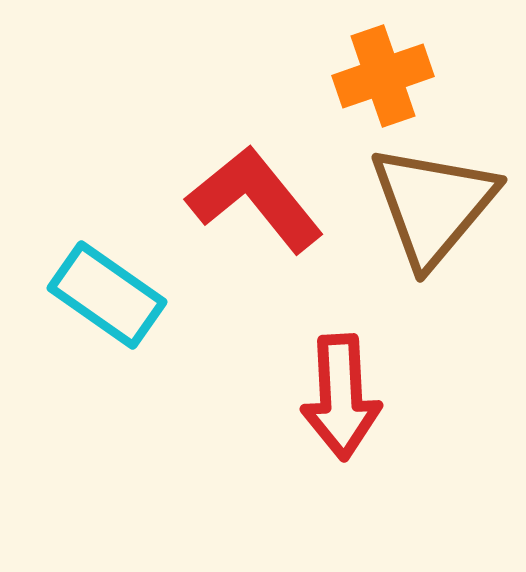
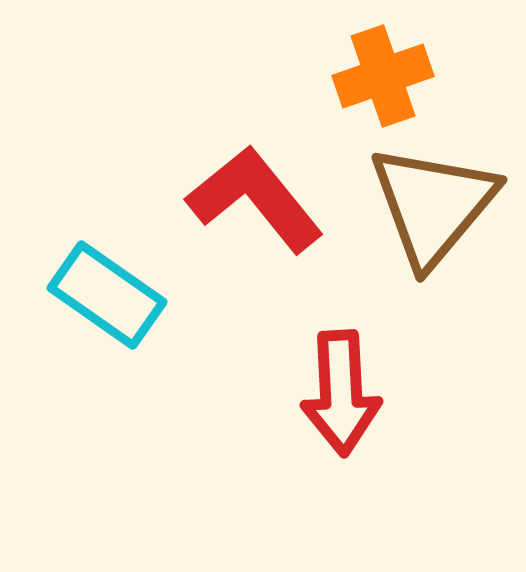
red arrow: moved 4 px up
